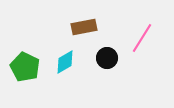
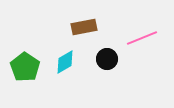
pink line: rotated 36 degrees clockwise
black circle: moved 1 px down
green pentagon: rotated 8 degrees clockwise
